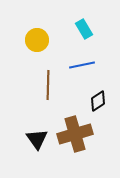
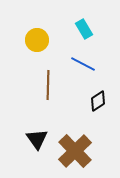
blue line: moved 1 px right, 1 px up; rotated 40 degrees clockwise
brown cross: moved 17 px down; rotated 28 degrees counterclockwise
